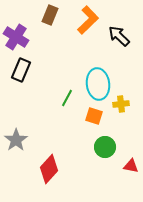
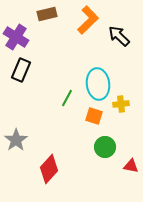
brown rectangle: moved 3 px left, 1 px up; rotated 54 degrees clockwise
